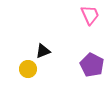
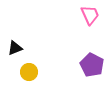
black triangle: moved 28 px left, 3 px up
yellow circle: moved 1 px right, 3 px down
